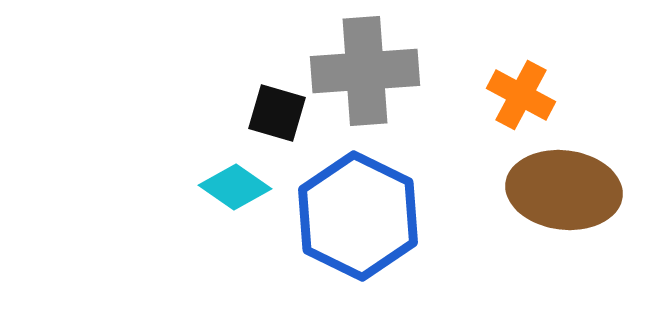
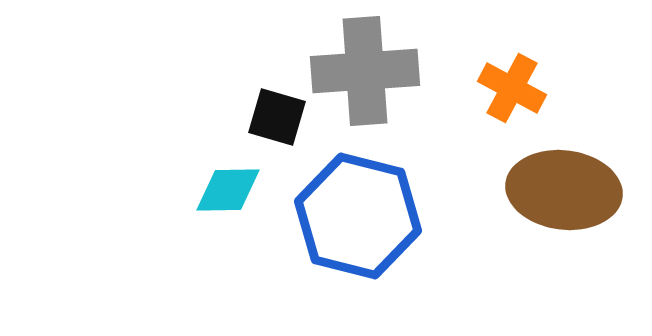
orange cross: moved 9 px left, 7 px up
black square: moved 4 px down
cyan diamond: moved 7 px left, 3 px down; rotated 36 degrees counterclockwise
blue hexagon: rotated 12 degrees counterclockwise
